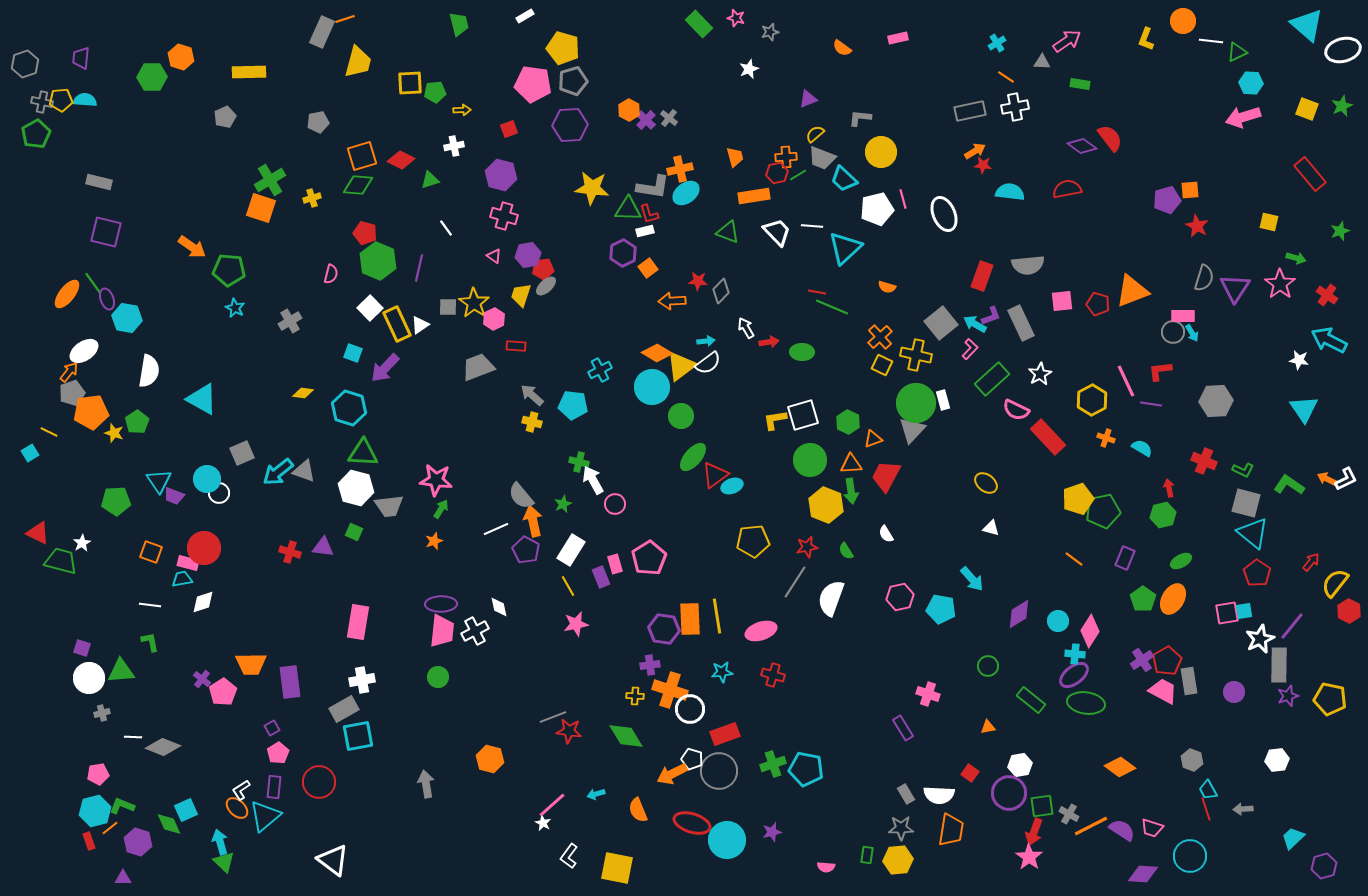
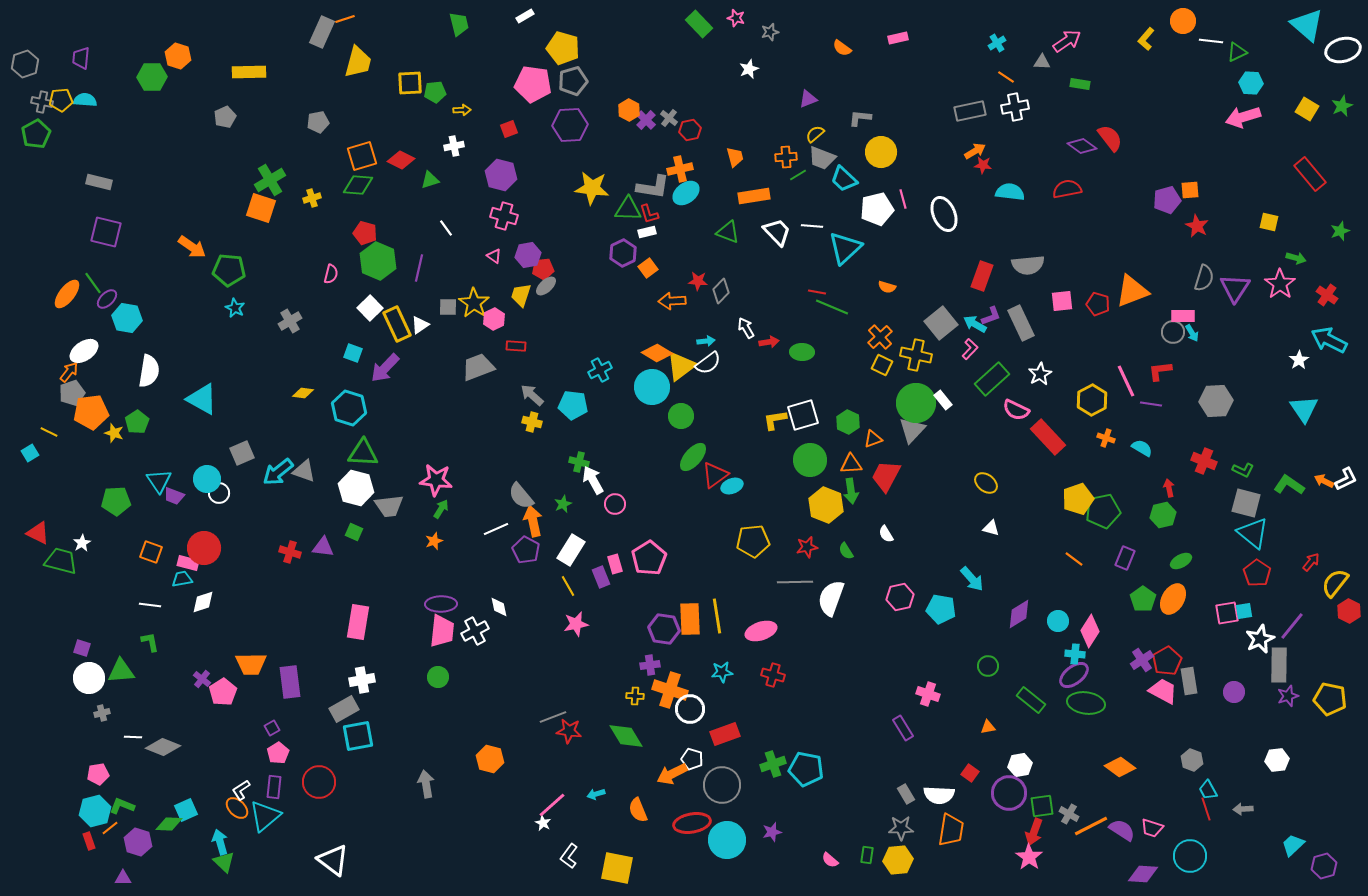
yellow L-shape at (1146, 39): rotated 20 degrees clockwise
orange hexagon at (181, 57): moved 3 px left, 1 px up
yellow square at (1307, 109): rotated 10 degrees clockwise
red hexagon at (777, 173): moved 87 px left, 43 px up
white rectangle at (645, 231): moved 2 px right, 1 px down
purple ellipse at (107, 299): rotated 65 degrees clockwise
white star at (1299, 360): rotated 30 degrees clockwise
white rectangle at (943, 400): rotated 24 degrees counterclockwise
orange arrow at (1327, 479): moved 3 px left, 2 px down
gray line at (795, 582): rotated 56 degrees clockwise
gray circle at (719, 771): moved 3 px right, 14 px down
red ellipse at (692, 823): rotated 27 degrees counterclockwise
green diamond at (169, 824): rotated 64 degrees counterclockwise
cyan trapezoid at (1293, 838): moved 7 px down
pink semicircle at (826, 867): moved 4 px right, 7 px up; rotated 36 degrees clockwise
